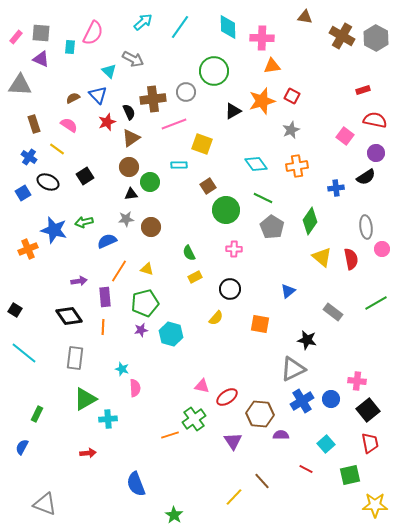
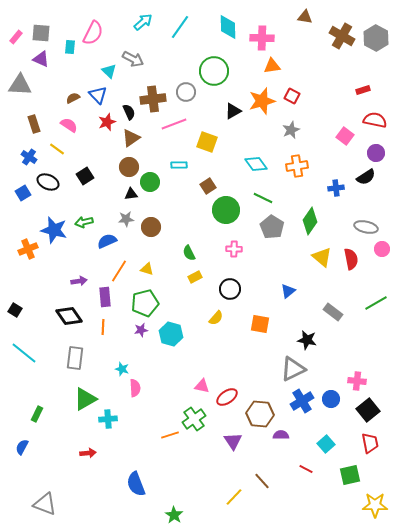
yellow square at (202, 144): moved 5 px right, 2 px up
gray ellipse at (366, 227): rotated 70 degrees counterclockwise
